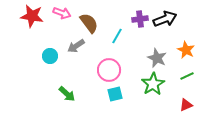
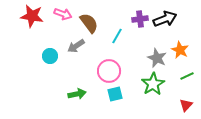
pink arrow: moved 1 px right, 1 px down
orange star: moved 6 px left
pink circle: moved 1 px down
green arrow: moved 10 px right; rotated 54 degrees counterclockwise
red triangle: rotated 24 degrees counterclockwise
